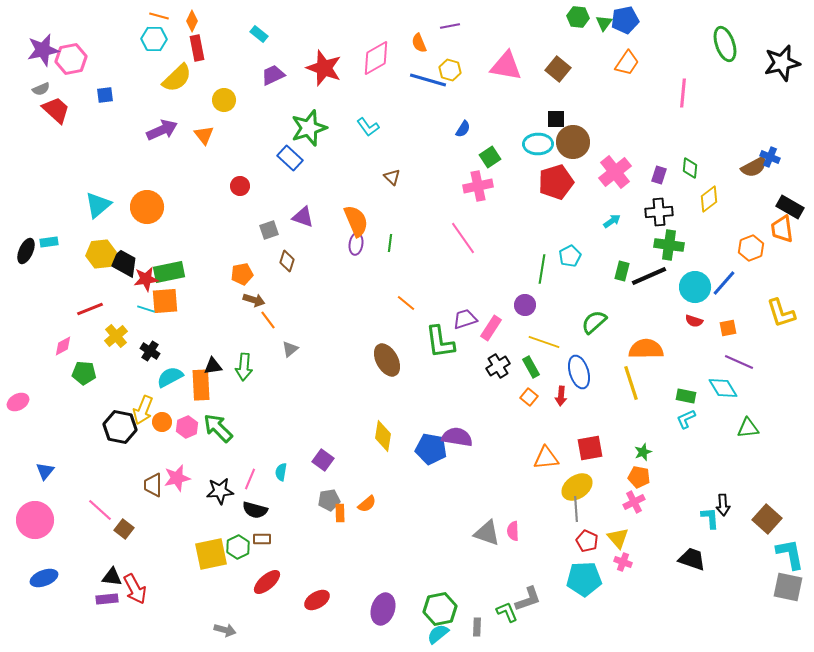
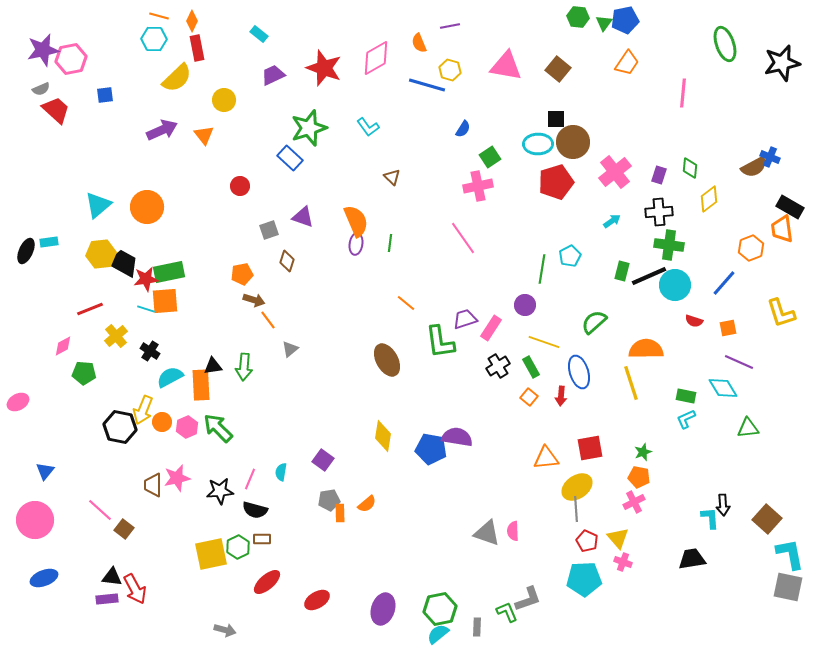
blue line at (428, 80): moved 1 px left, 5 px down
cyan circle at (695, 287): moved 20 px left, 2 px up
black trapezoid at (692, 559): rotated 28 degrees counterclockwise
